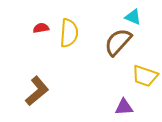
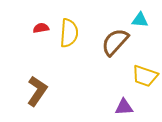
cyan triangle: moved 7 px right, 3 px down; rotated 18 degrees counterclockwise
brown semicircle: moved 3 px left
brown L-shape: rotated 16 degrees counterclockwise
